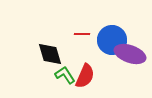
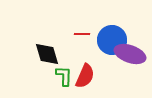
black diamond: moved 3 px left
green L-shape: moved 1 px left, 1 px down; rotated 35 degrees clockwise
